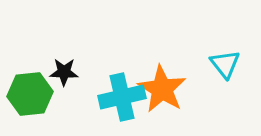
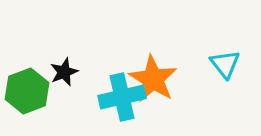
black star: rotated 24 degrees counterclockwise
orange star: moved 9 px left, 10 px up
green hexagon: moved 3 px left, 3 px up; rotated 15 degrees counterclockwise
